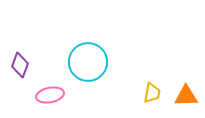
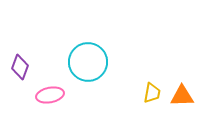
purple diamond: moved 2 px down
orange triangle: moved 4 px left
